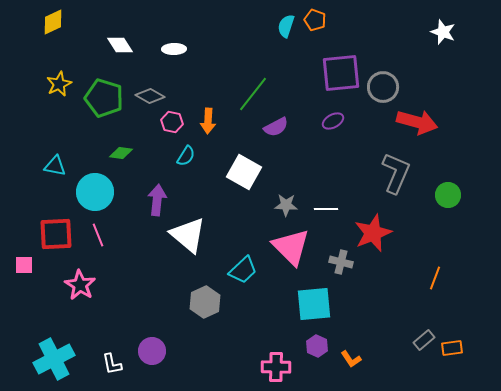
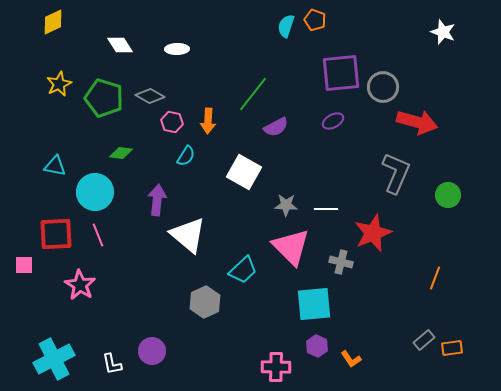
white ellipse at (174, 49): moved 3 px right
